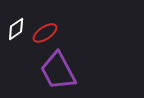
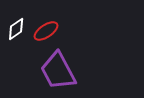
red ellipse: moved 1 px right, 2 px up
